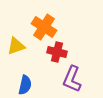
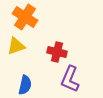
orange cross: moved 19 px left, 10 px up
purple L-shape: moved 2 px left
